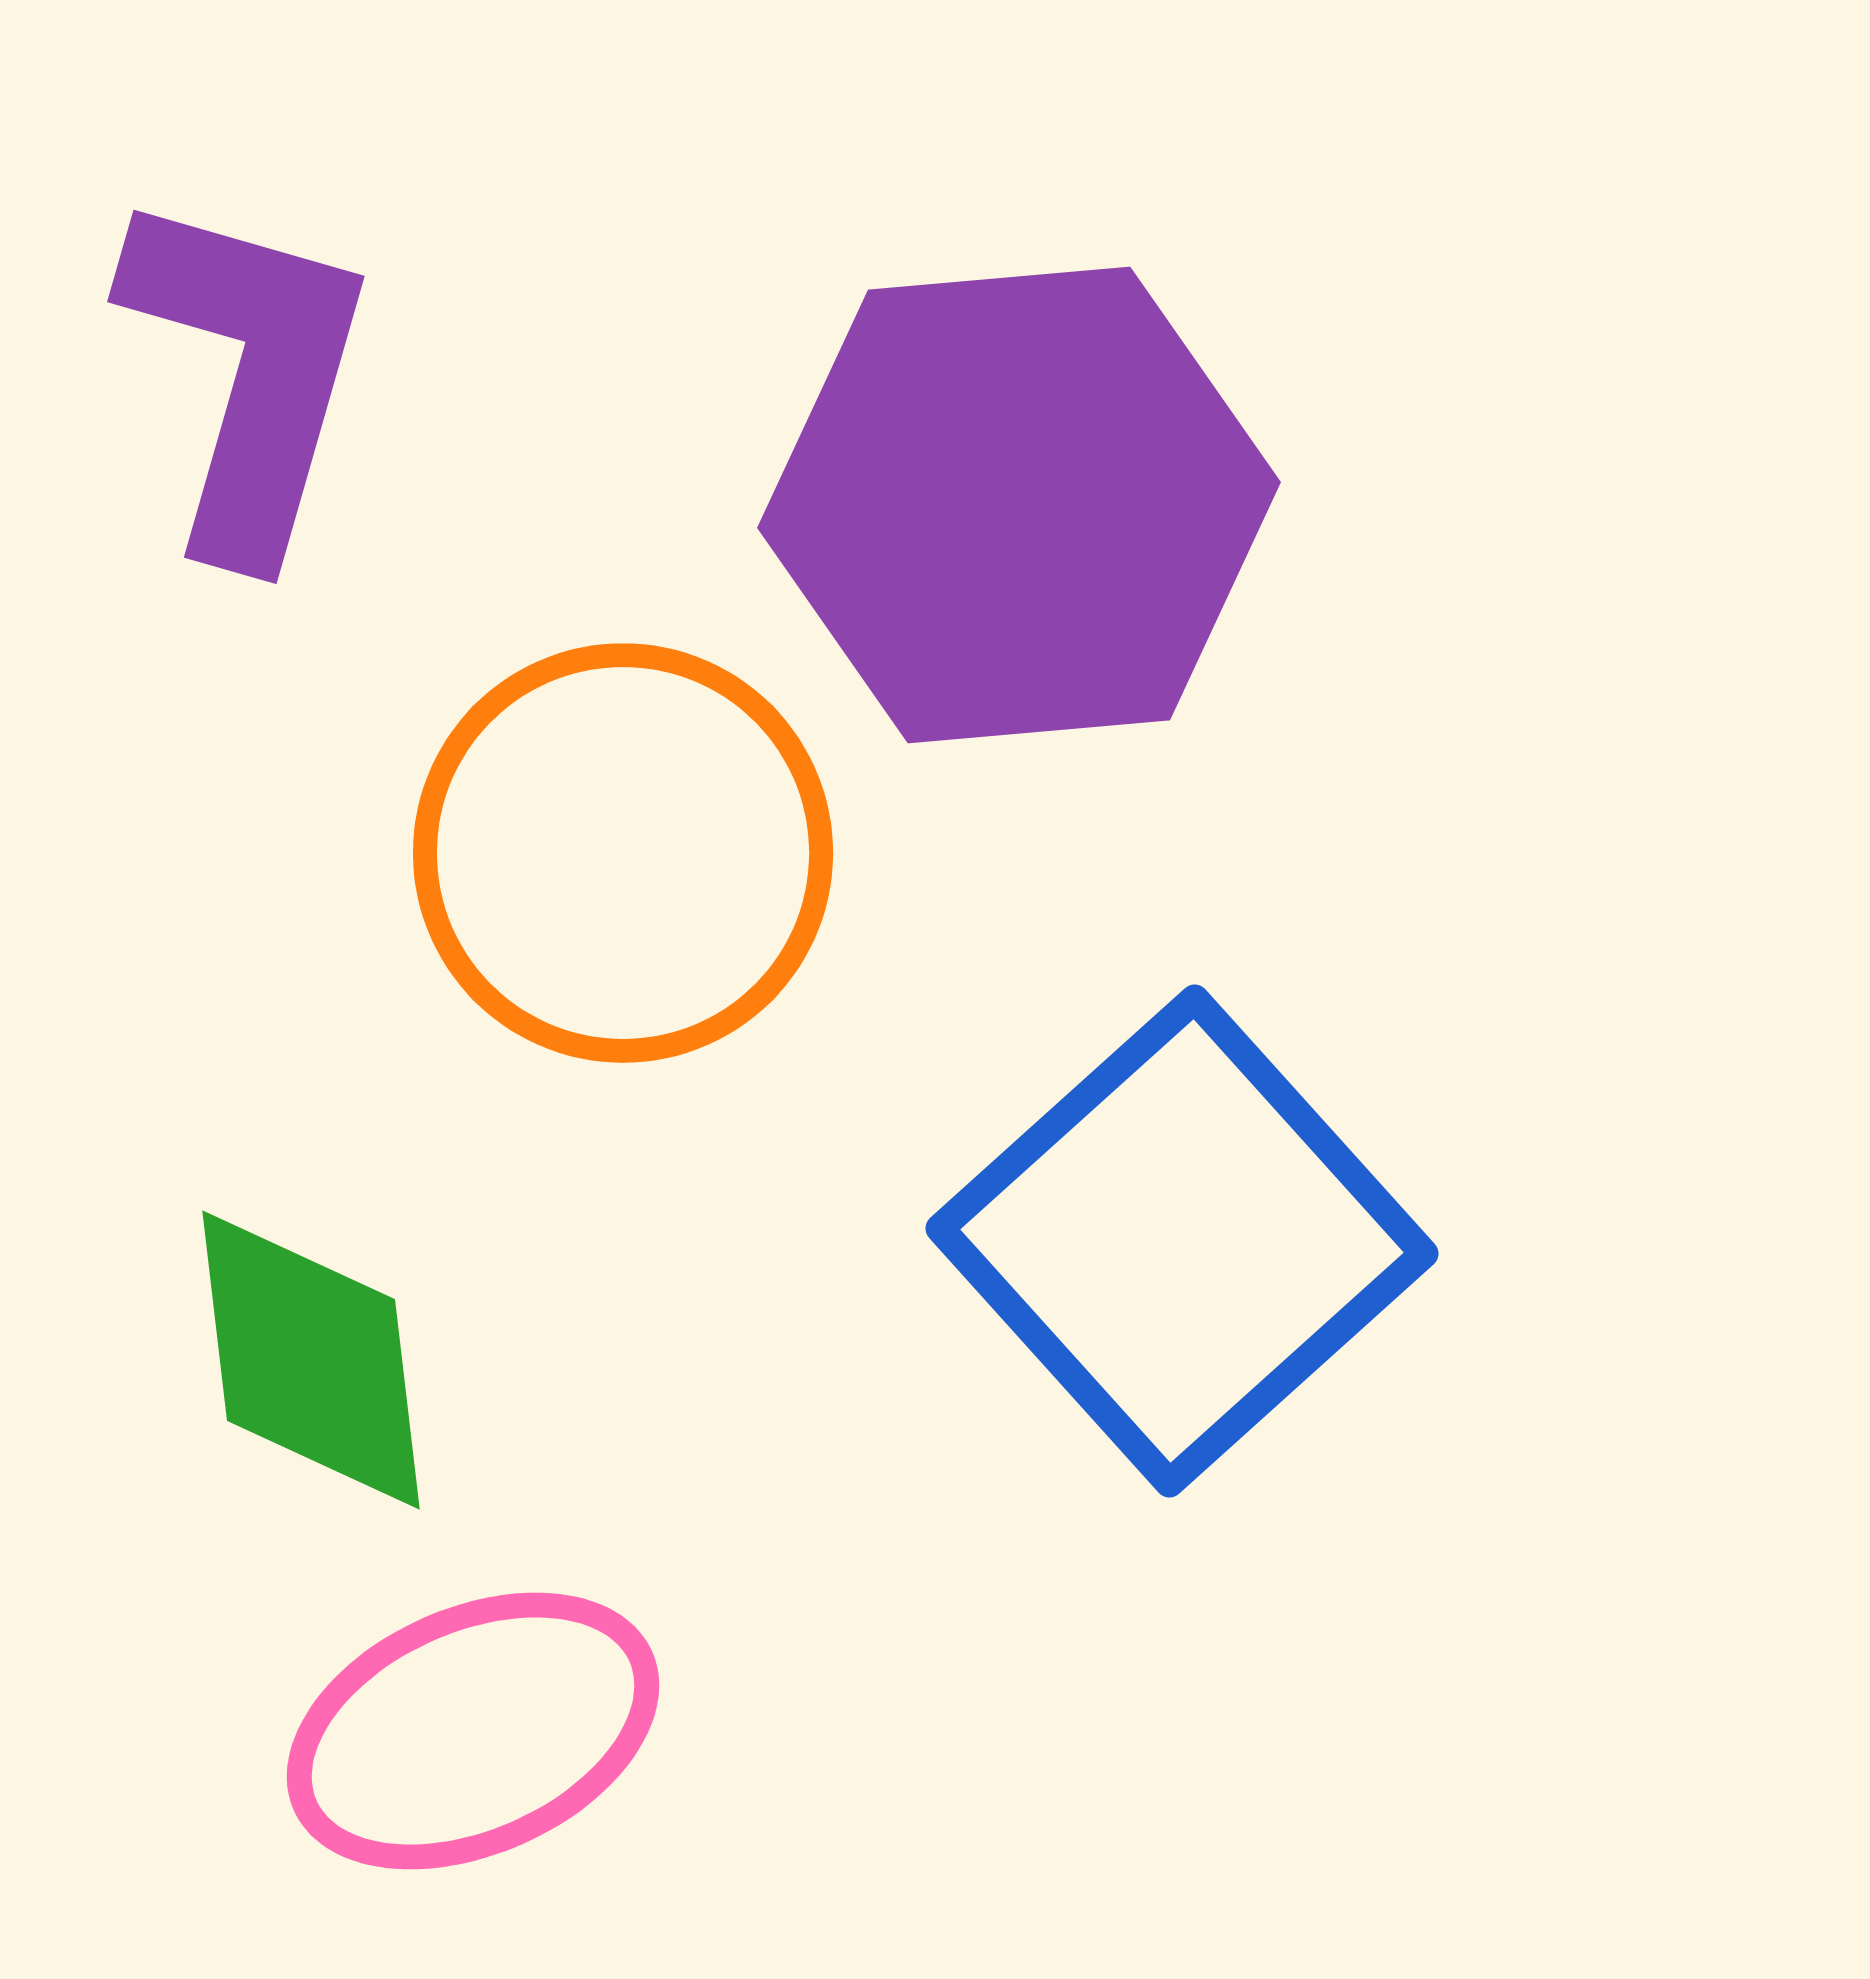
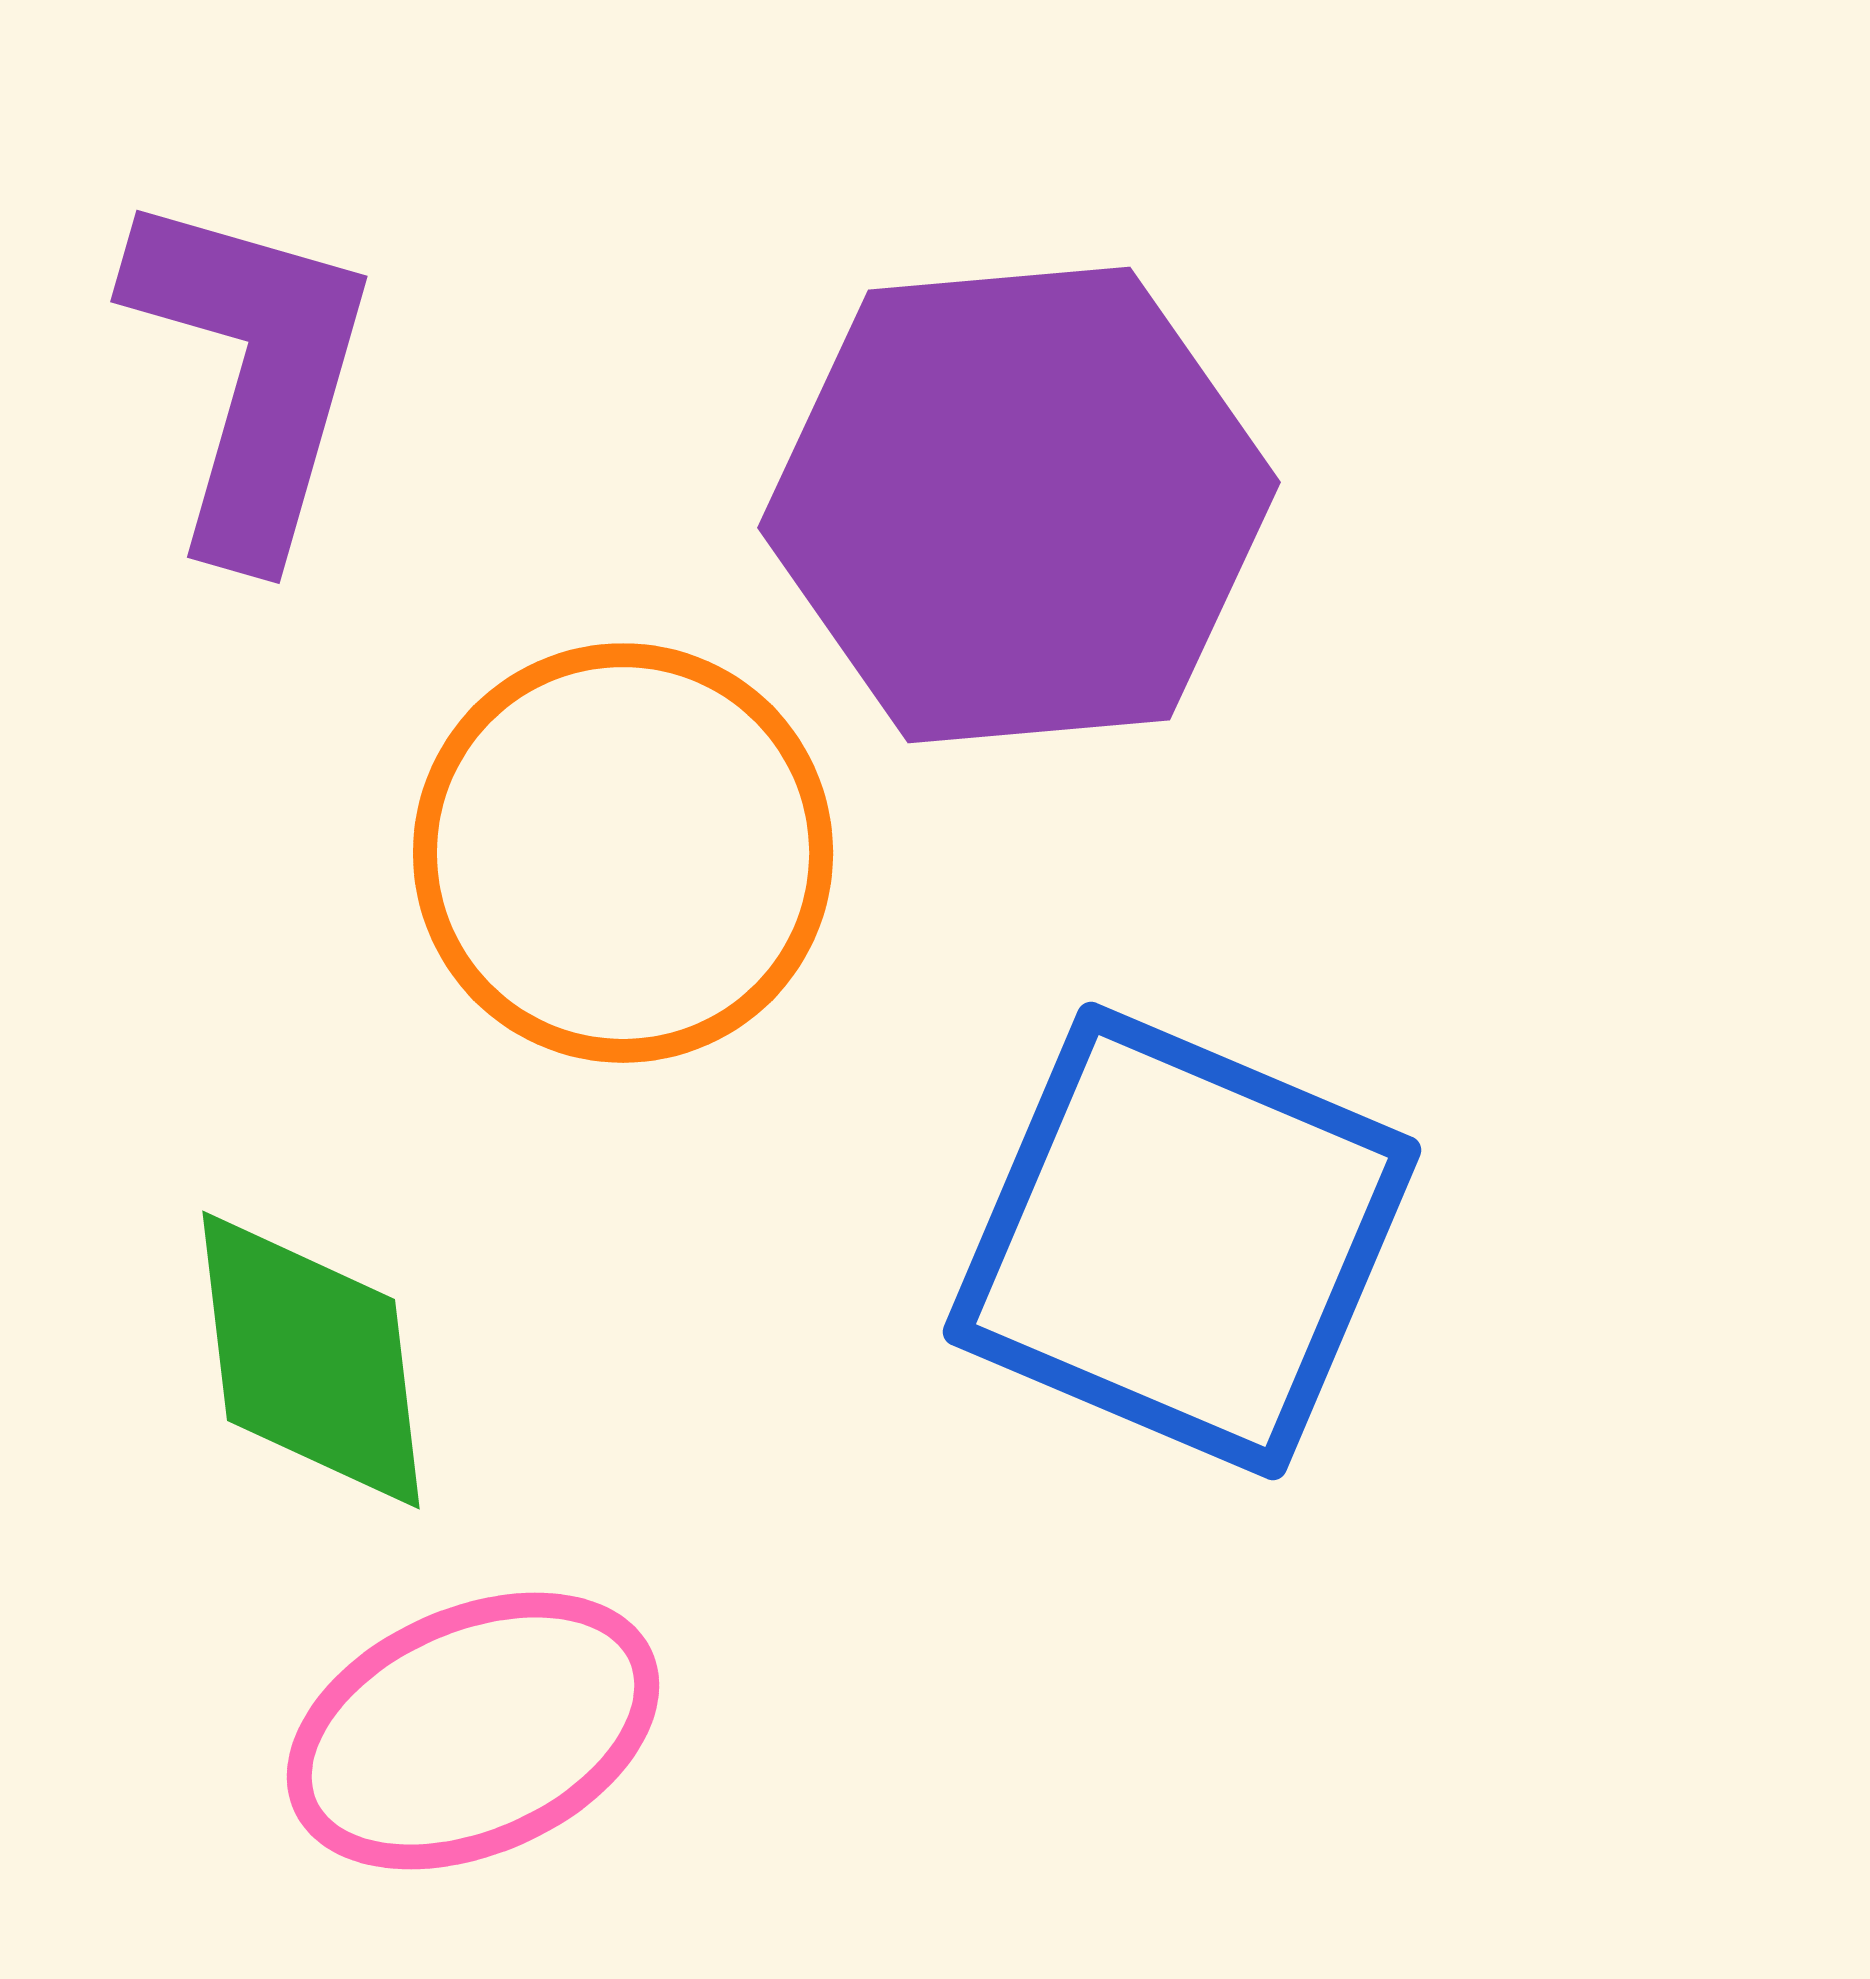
purple L-shape: moved 3 px right
blue square: rotated 25 degrees counterclockwise
